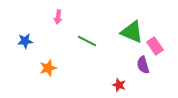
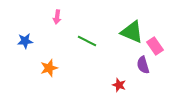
pink arrow: moved 1 px left
orange star: moved 1 px right
